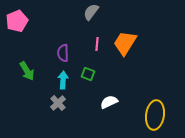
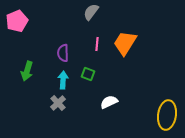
green arrow: rotated 48 degrees clockwise
yellow ellipse: moved 12 px right
